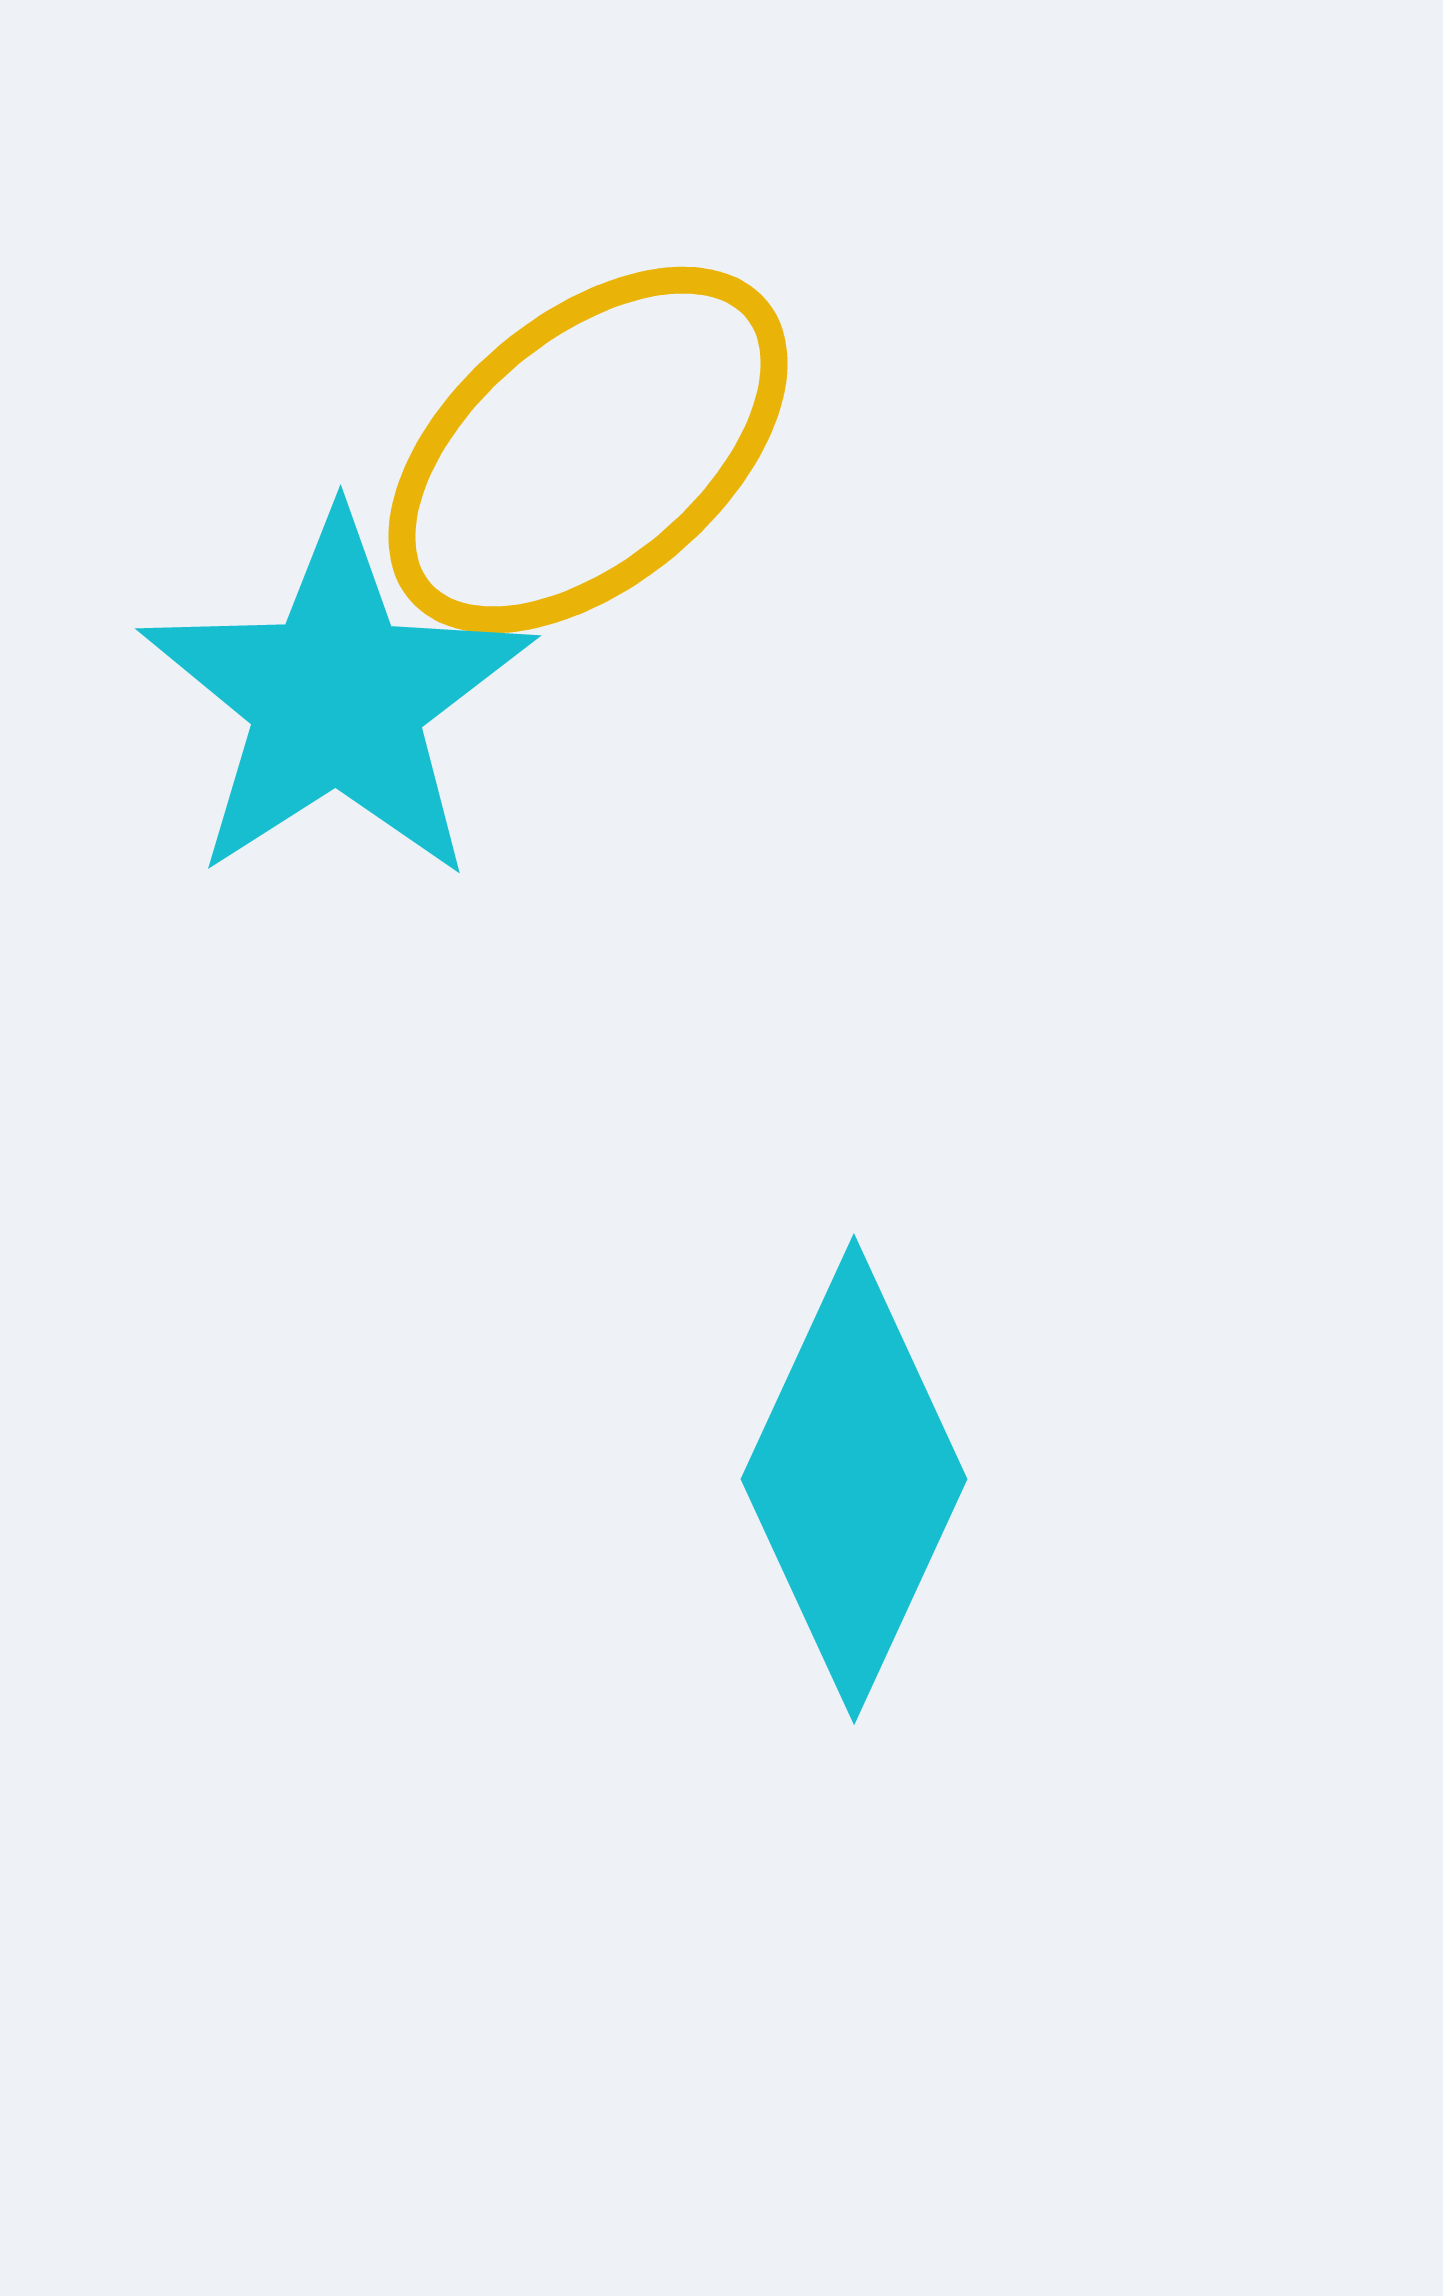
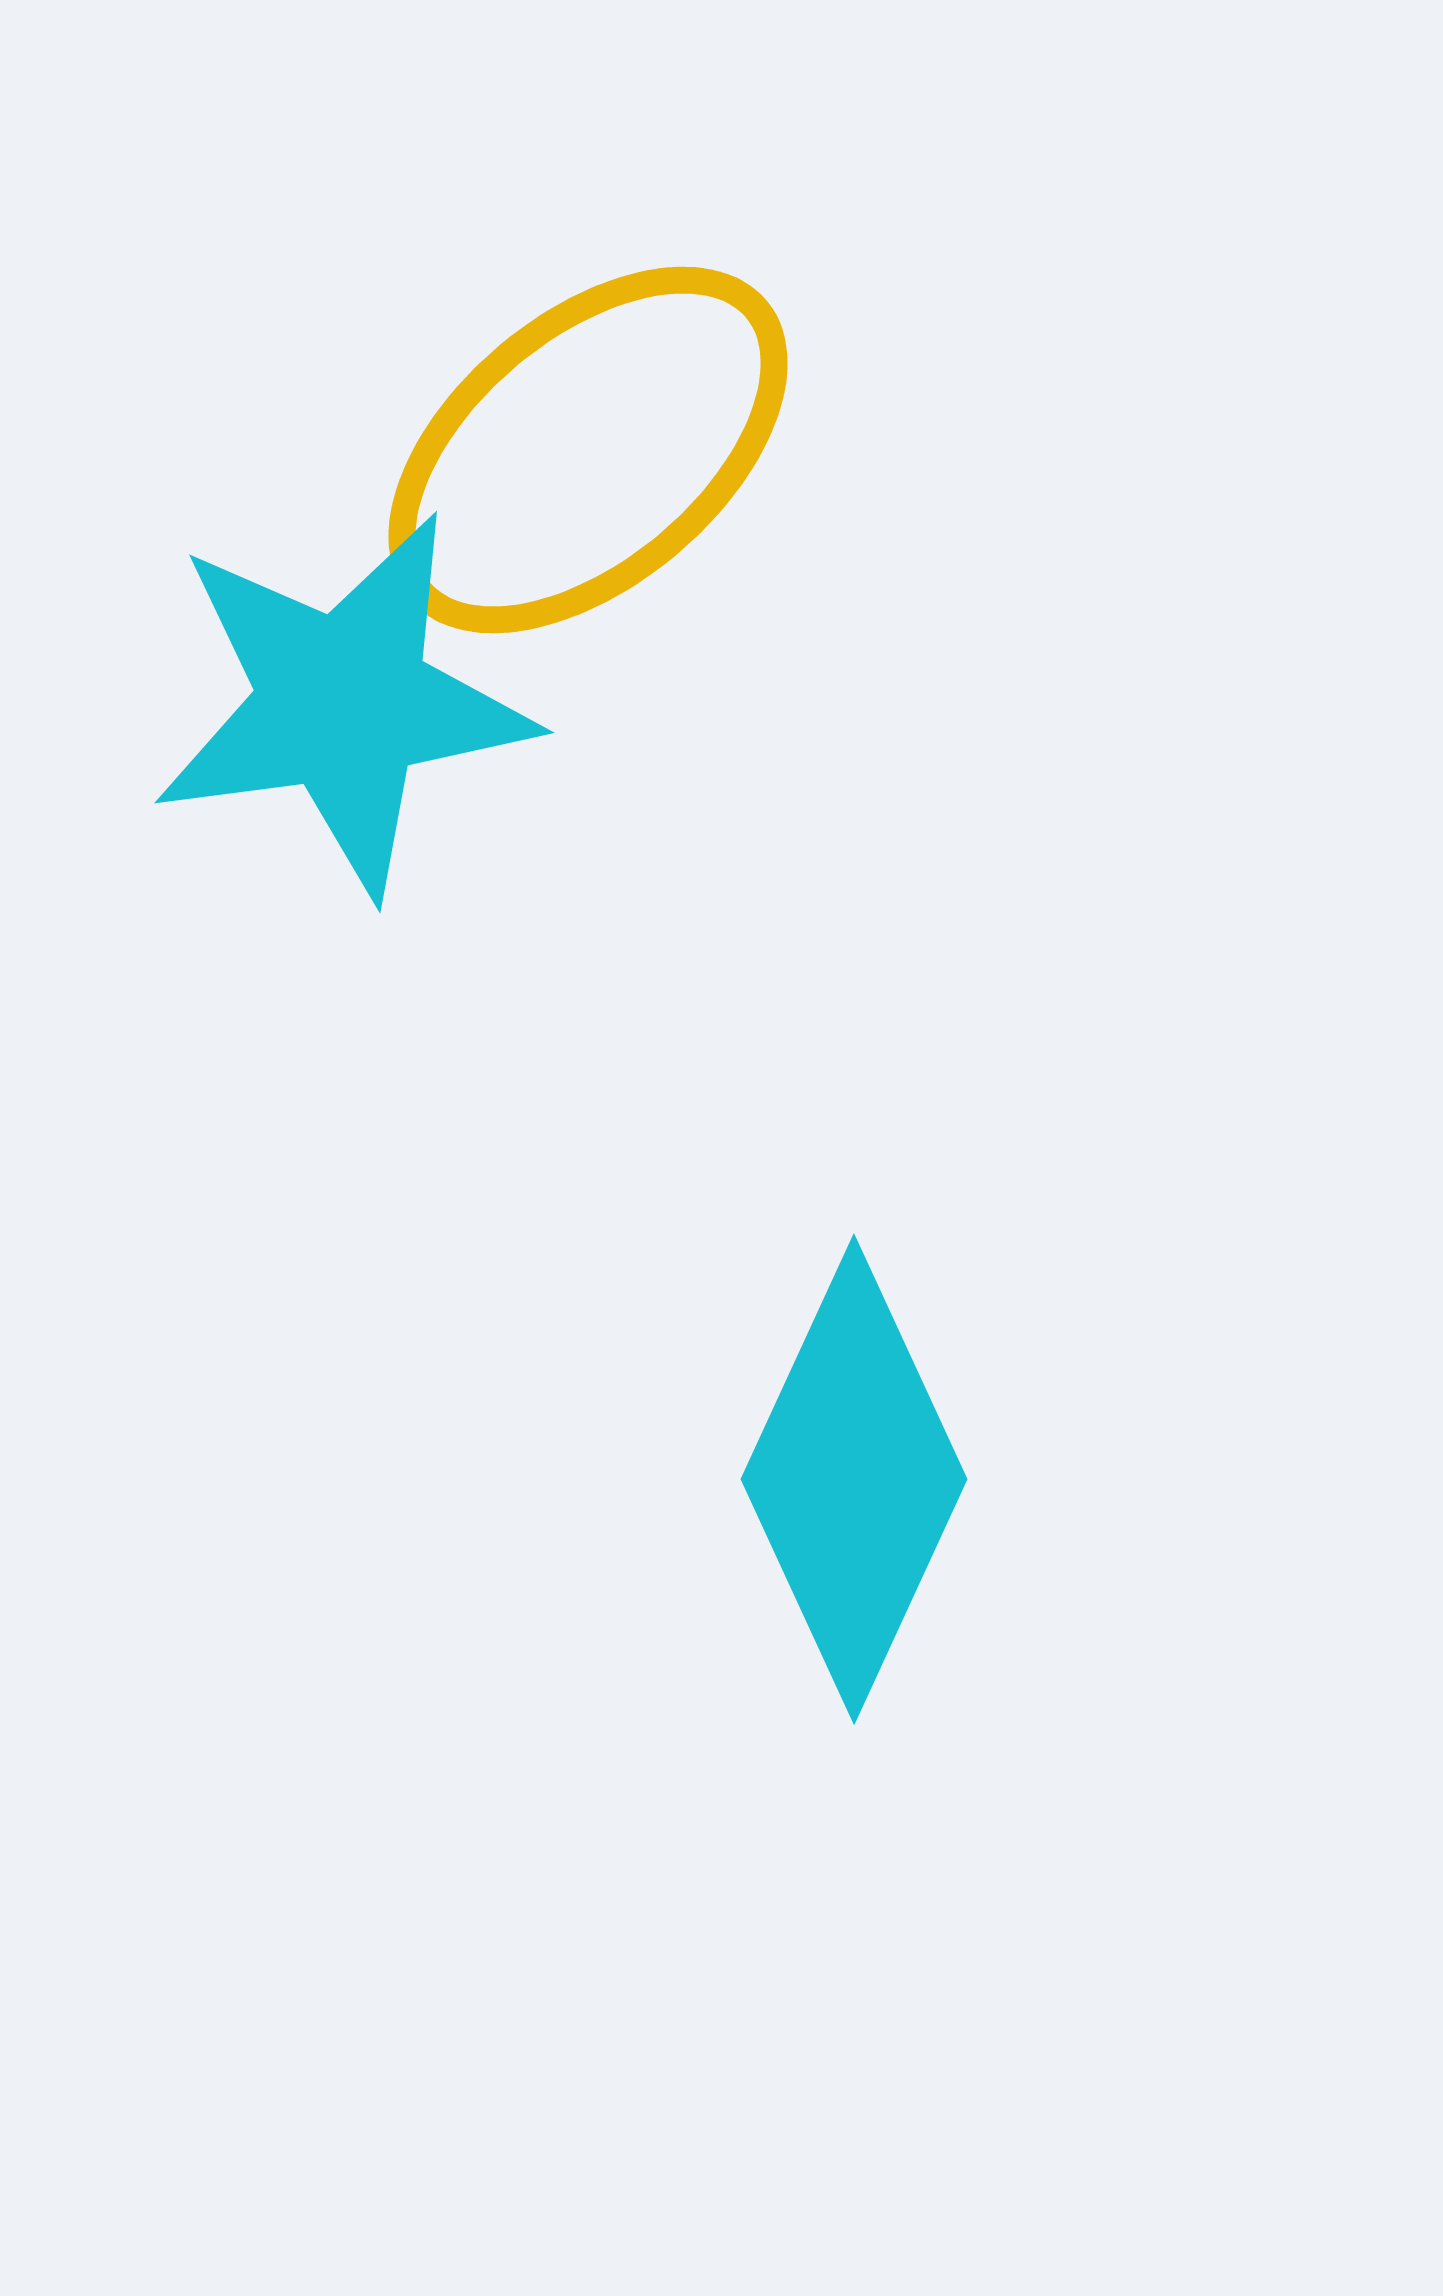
cyan star: moved 6 px right, 5 px down; rotated 25 degrees clockwise
